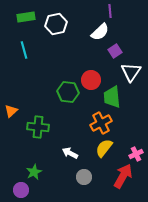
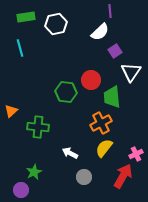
cyan line: moved 4 px left, 2 px up
green hexagon: moved 2 px left
